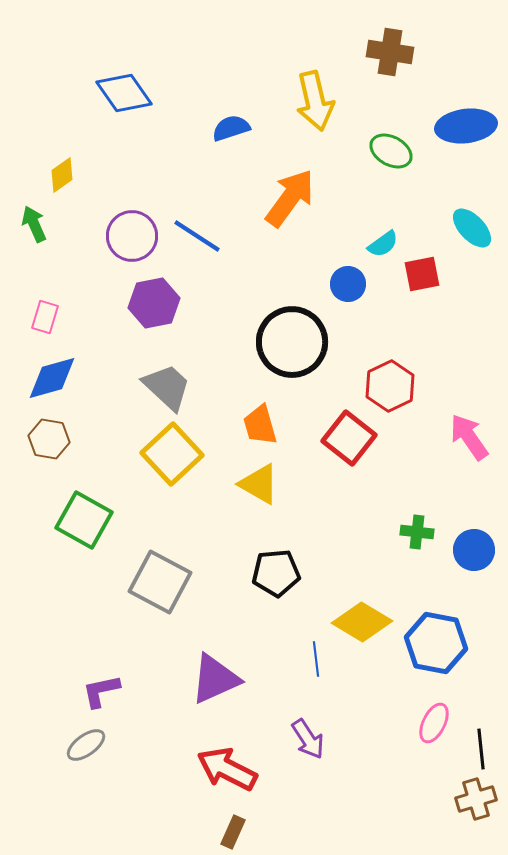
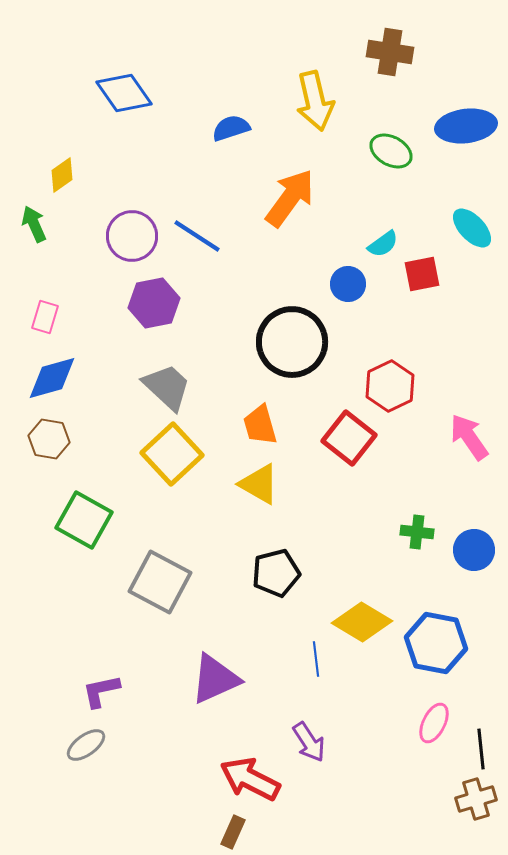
black pentagon at (276, 573): rotated 9 degrees counterclockwise
purple arrow at (308, 739): moved 1 px right, 3 px down
red arrow at (227, 769): moved 23 px right, 10 px down
